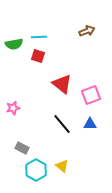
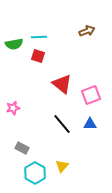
yellow triangle: rotated 32 degrees clockwise
cyan hexagon: moved 1 px left, 3 px down
